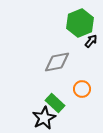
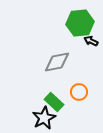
green hexagon: rotated 16 degrees clockwise
black arrow: rotated 104 degrees counterclockwise
orange circle: moved 3 px left, 3 px down
green rectangle: moved 1 px left, 1 px up
